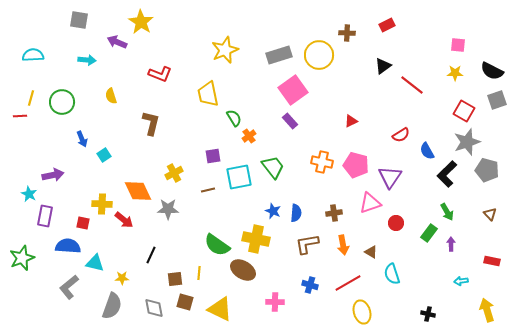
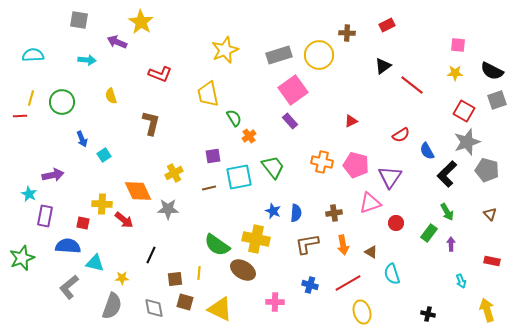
brown line at (208, 190): moved 1 px right, 2 px up
cyan arrow at (461, 281): rotated 104 degrees counterclockwise
